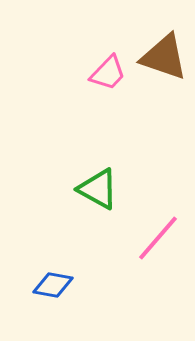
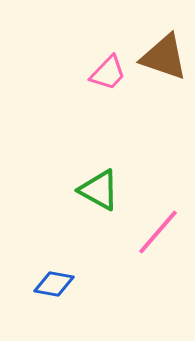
green triangle: moved 1 px right, 1 px down
pink line: moved 6 px up
blue diamond: moved 1 px right, 1 px up
